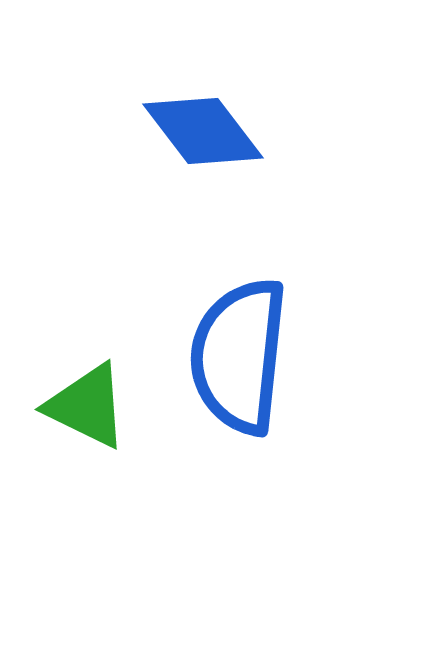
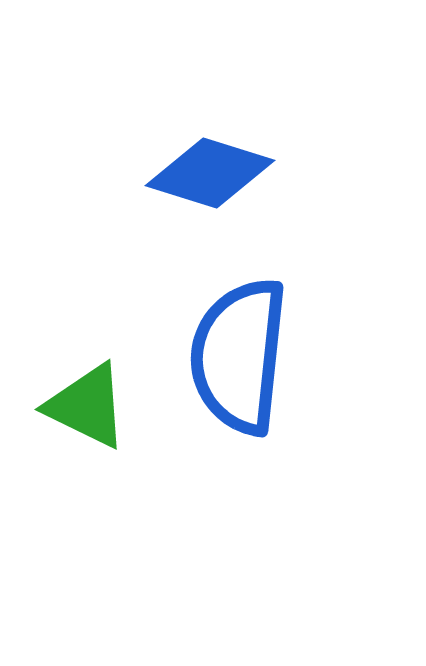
blue diamond: moved 7 px right, 42 px down; rotated 35 degrees counterclockwise
